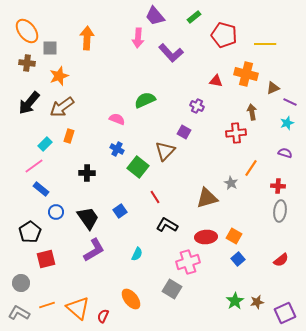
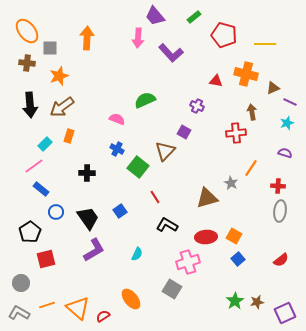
black arrow at (29, 103): moved 1 px right, 2 px down; rotated 45 degrees counterclockwise
red semicircle at (103, 316): rotated 32 degrees clockwise
